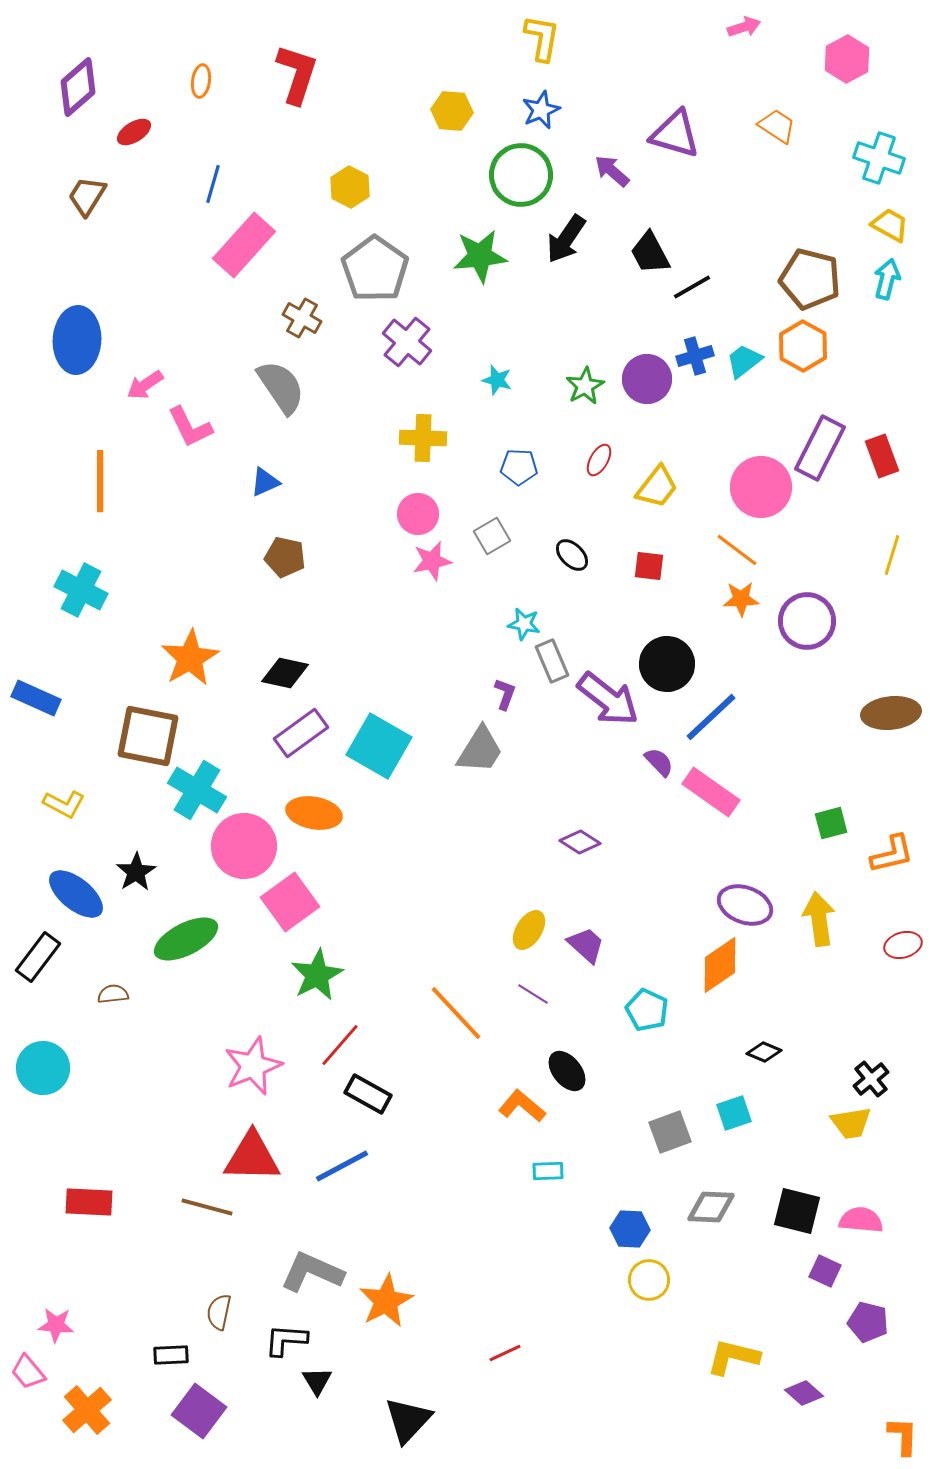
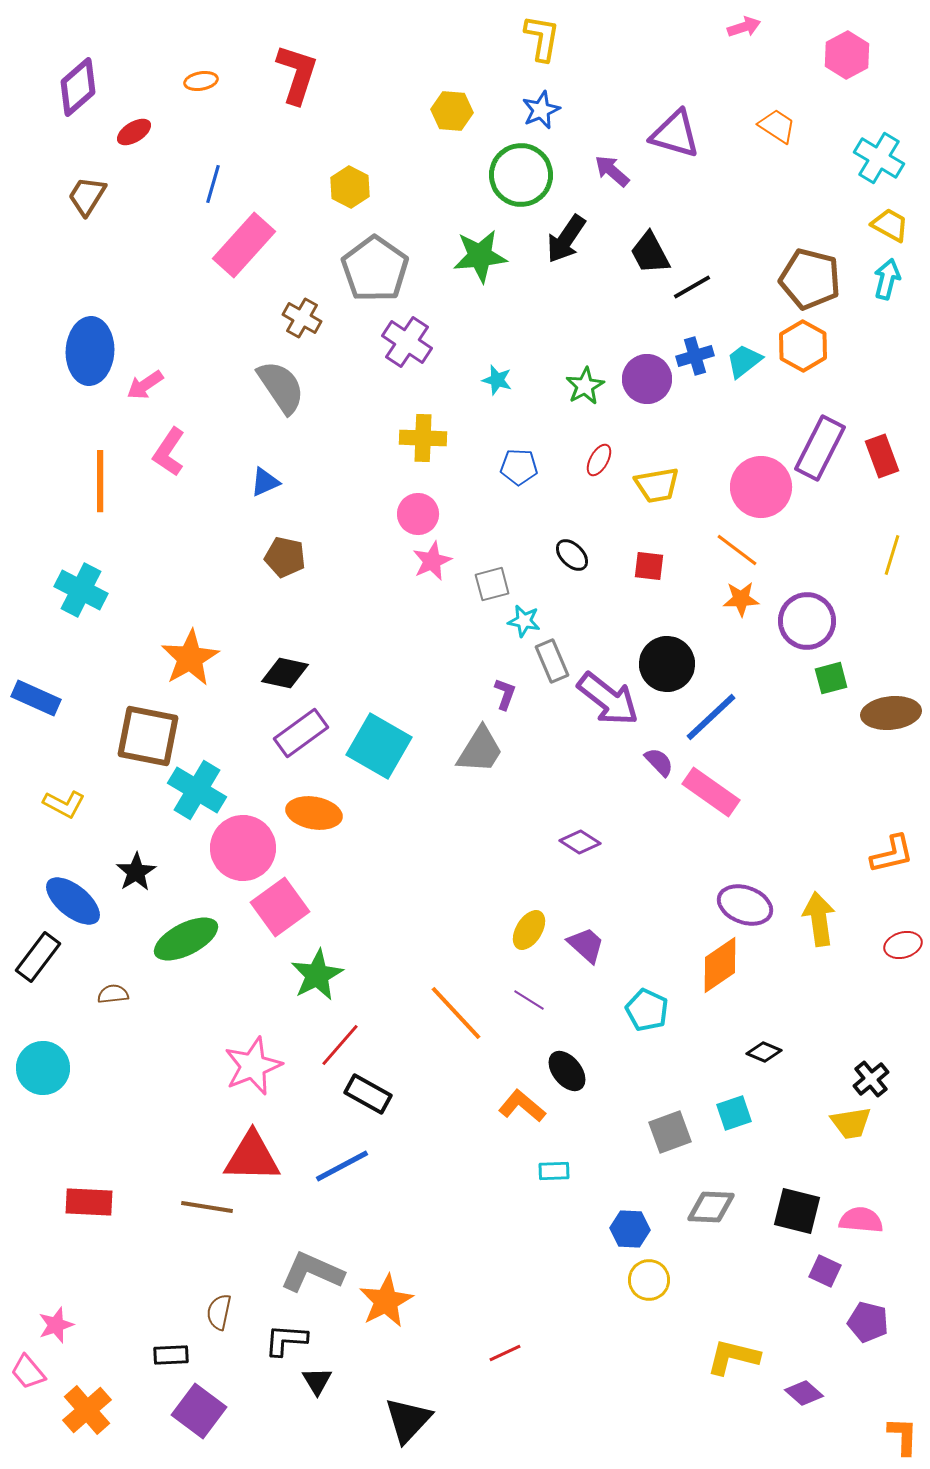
pink hexagon at (847, 59): moved 4 px up
orange ellipse at (201, 81): rotated 72 degrees clockwise
cyan cross at (879, 158): rotated 12 degrees clockwise
blue ellipse at (77, 340): moved 13 px right, 11 px down
purple cross at (407, 342): rotated 6 degrees counterclockwise
pink L-shape at (190, 427): moved 21 px left, 25 px down; rotated 60 degrees clockwise
yellow trapezoid at (657, 487): moved 2 px up; rotated 42 degrees clockwise
gray square at (492, 536): moved 48 px down; rotated 15 degrees clockwise
pink star at (432, 561): rotated 12 degrees counterclockwise
cyan star at (524, 624): moved 3 px up
green square at (831, 823): moved 145 px up
pink circle at (244, 846): moved 1 px left, 2 px down
blue ellipse at (76, 894): moved 3 px left, 7 px down
pink square at (290, 902): moved 10 px left, 5 px down
purple line at (533, 994): moved 4 px left, 6 px down
cyan rectangle at (548, 1171): moved 6 px right
brown line at (207, 1207): rotated 6 degrees counterclockwise
pink star at (56, 1325): rotated 24 degrees counterclockwise
